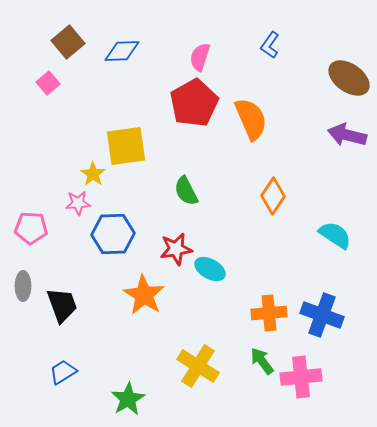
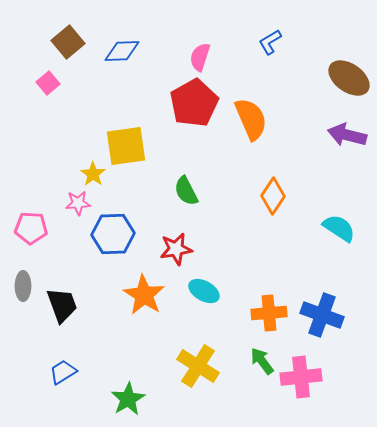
blue L-shape: moved 3 px up; rotated 24 degrees clockwise
cyan semicircle: moved 4 px right, 7 px up
cyan ellipse: moved 6 px left, 22 px down
